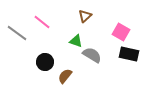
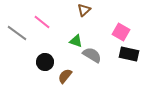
brown triangle: moved 1 px left, 6 px up
